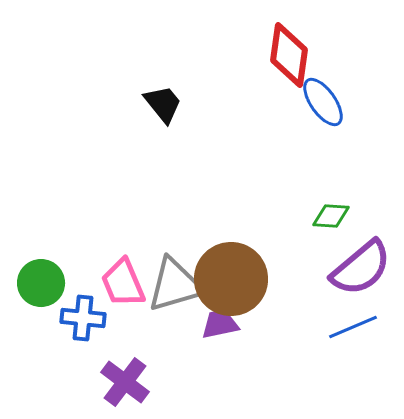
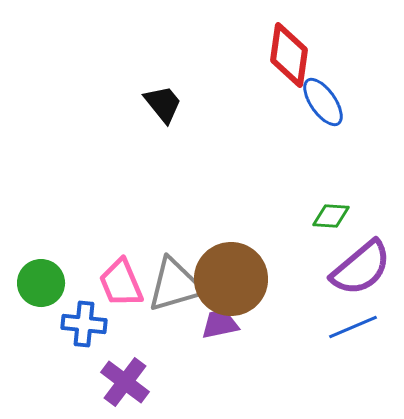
pink trapezoid: moved 2 px left
blue cross: moved 1 px right, 6 px down
